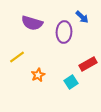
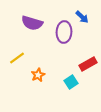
yellow line: moved 1 px down
